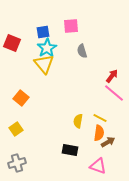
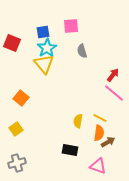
red arrow: moved 1 px right, 1 px up
